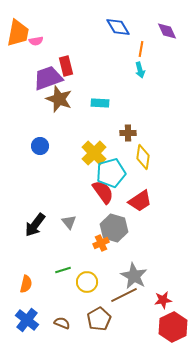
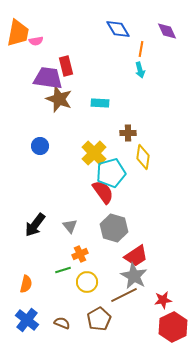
blue diamond: moved 2 px down
purple trapezoid: rotated 28 degrees clockwise
red trapezoid: moved 4 px left, 55 px down
gray triangle: moved 1 px right, 4 px down
orange cross: moved 21 px left, 11 px down
